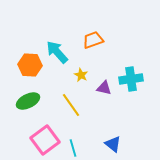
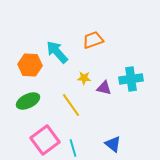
yellow star: moved 3 px right, 3 px down; rotated 24 degrees counterclockwise
